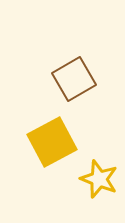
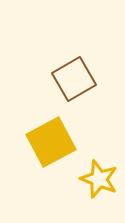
yellow square: moved 1 px left
